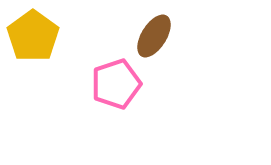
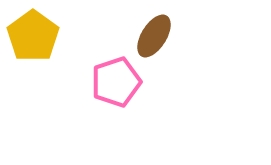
pink pentagon: moved 2 px up
